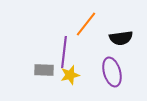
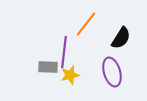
black semicircle: rotated 50 degrees counterclockwise
gray rectangle: moved 4 px right, 3 px up
